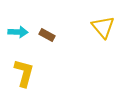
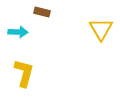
yellow triangle: moved 2 px left, 2 px down; rotated 10 degrees clockwise
brown rectangle: moved 5 px left, 23 px up; rotated 14 degrees counterclockwise
